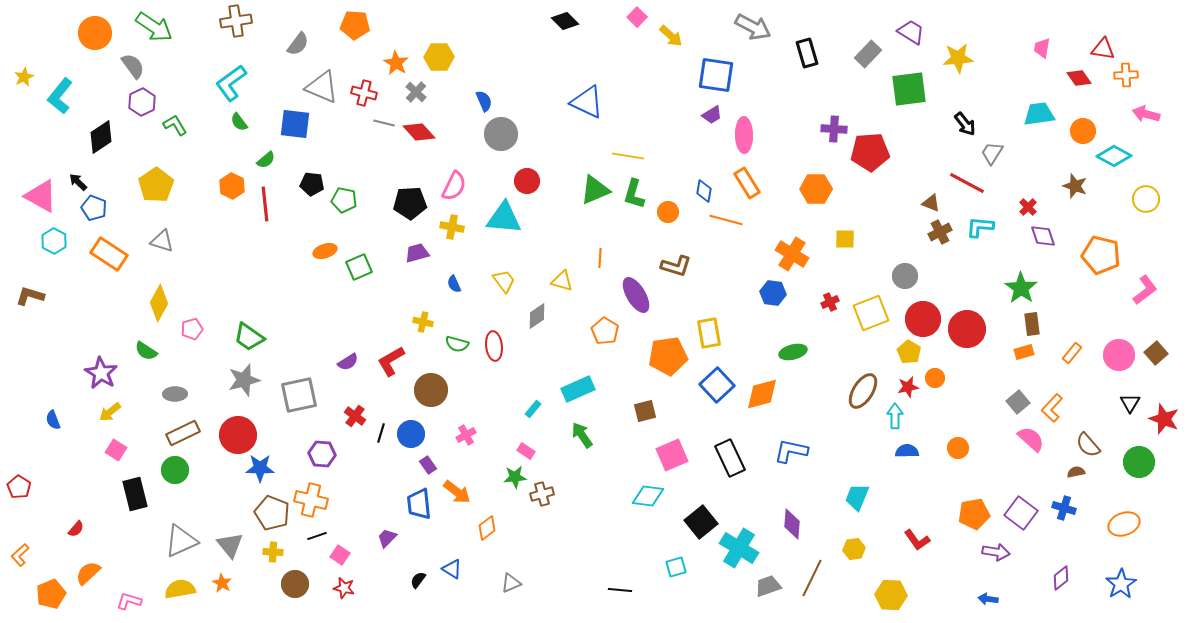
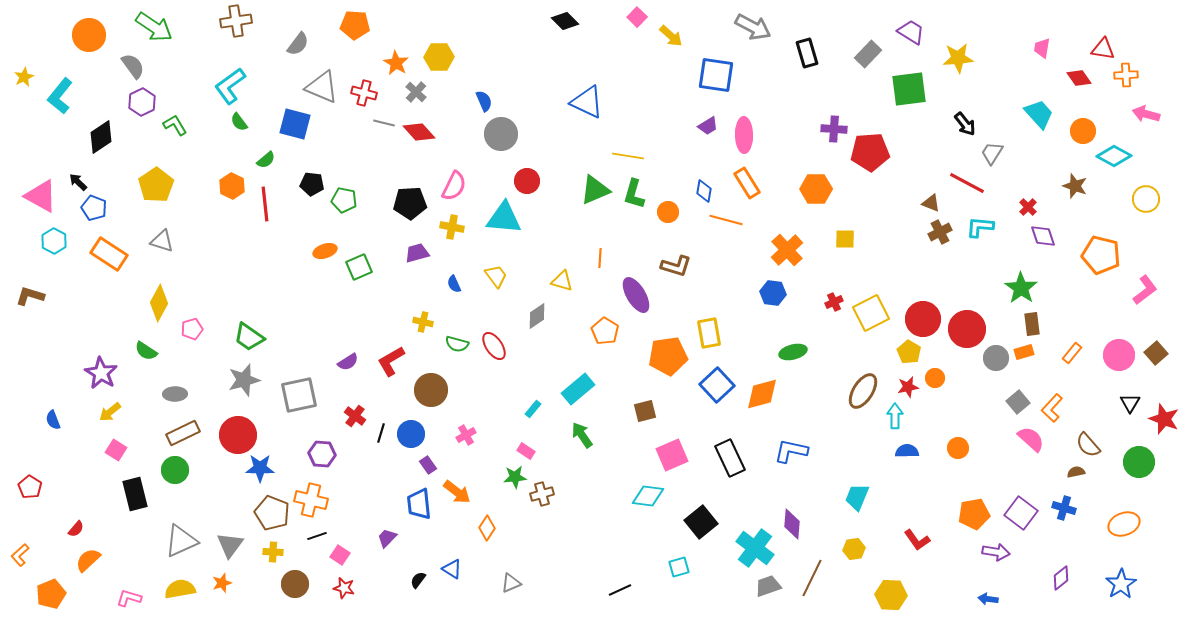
orange circle at (95, 33): moved 6 px left, 2 px down
cyan L-shape at (231, 83): moved 1 px left, 3 px down
cyan trapezoid at (1039, 114): rotated 56 degrees clockwise
purple trapezoid at (712, 115): moved 4 px left, 11 px down
blue square at (295, 124): rotated 8 degrees clockwise
orange cross at (792, 254): moved 5 px left, 4 px up; rotated 16 degrees clockwise
gray circle at (905, 276): moved 91 px right, 82 px down
yellow trapezoid at (504, 281): moved 8 px left, 5 px up
red cross at (830, 302): moved 4 px right
yellow square at (871, 313): rotated 6 degrees counterclockwise
red ellipse at (494, 346): rotated 28 degrees counterclockwise
cyan rectangle at (578, 389): rotated 16 degrees counterclockwise
red pentagon at (19, 487): moved 11 px right
orange diamond at (487, 528): rotated 20 degrees counterclockwise
gray triangle at (230, 545): rotated 16 degrees clockwise
cyan cross at (739, 548): moved 16 px right; rotated 6 degrees clockwise
cyan square at (676, 567): moved 3 px right
orange semicircle at (88, 573): moved 13 px up
orange star at (222, 583): rotated 24 degrees clockwise
black line at (620, 590): rotated 30 degrees counterclockwise
pink L-shape at (129, 601): moved 3 px up
